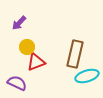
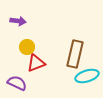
purple arrow: moved 1 px left, 2 px up; rotated 126 degrees counterclockwise
red triangle: moved 1 px down
